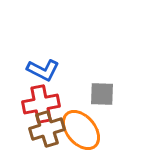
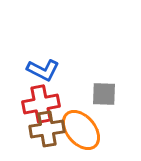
gray square: moved 2 px right
brown cross: rotated 8 degrees clockwise
